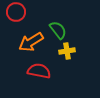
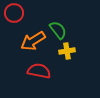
red circle: moved 2 px left, 1 px down
orange arrow: moved 2 px right, 1 px up
